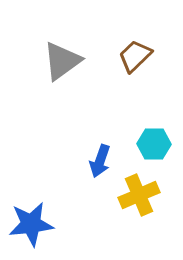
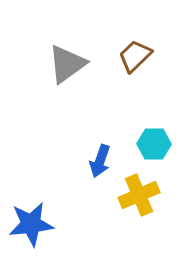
gray triangle: moved 5 px right, 3 px down
